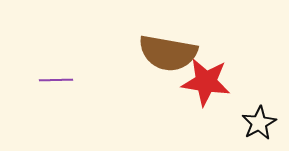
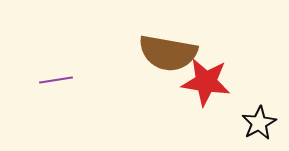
purple line: rotated 8 degrees counterclockwise
